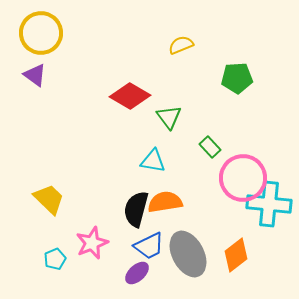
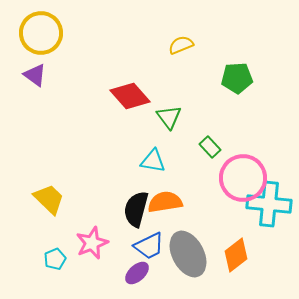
red diamond: rotated 18 degrees clockwise
